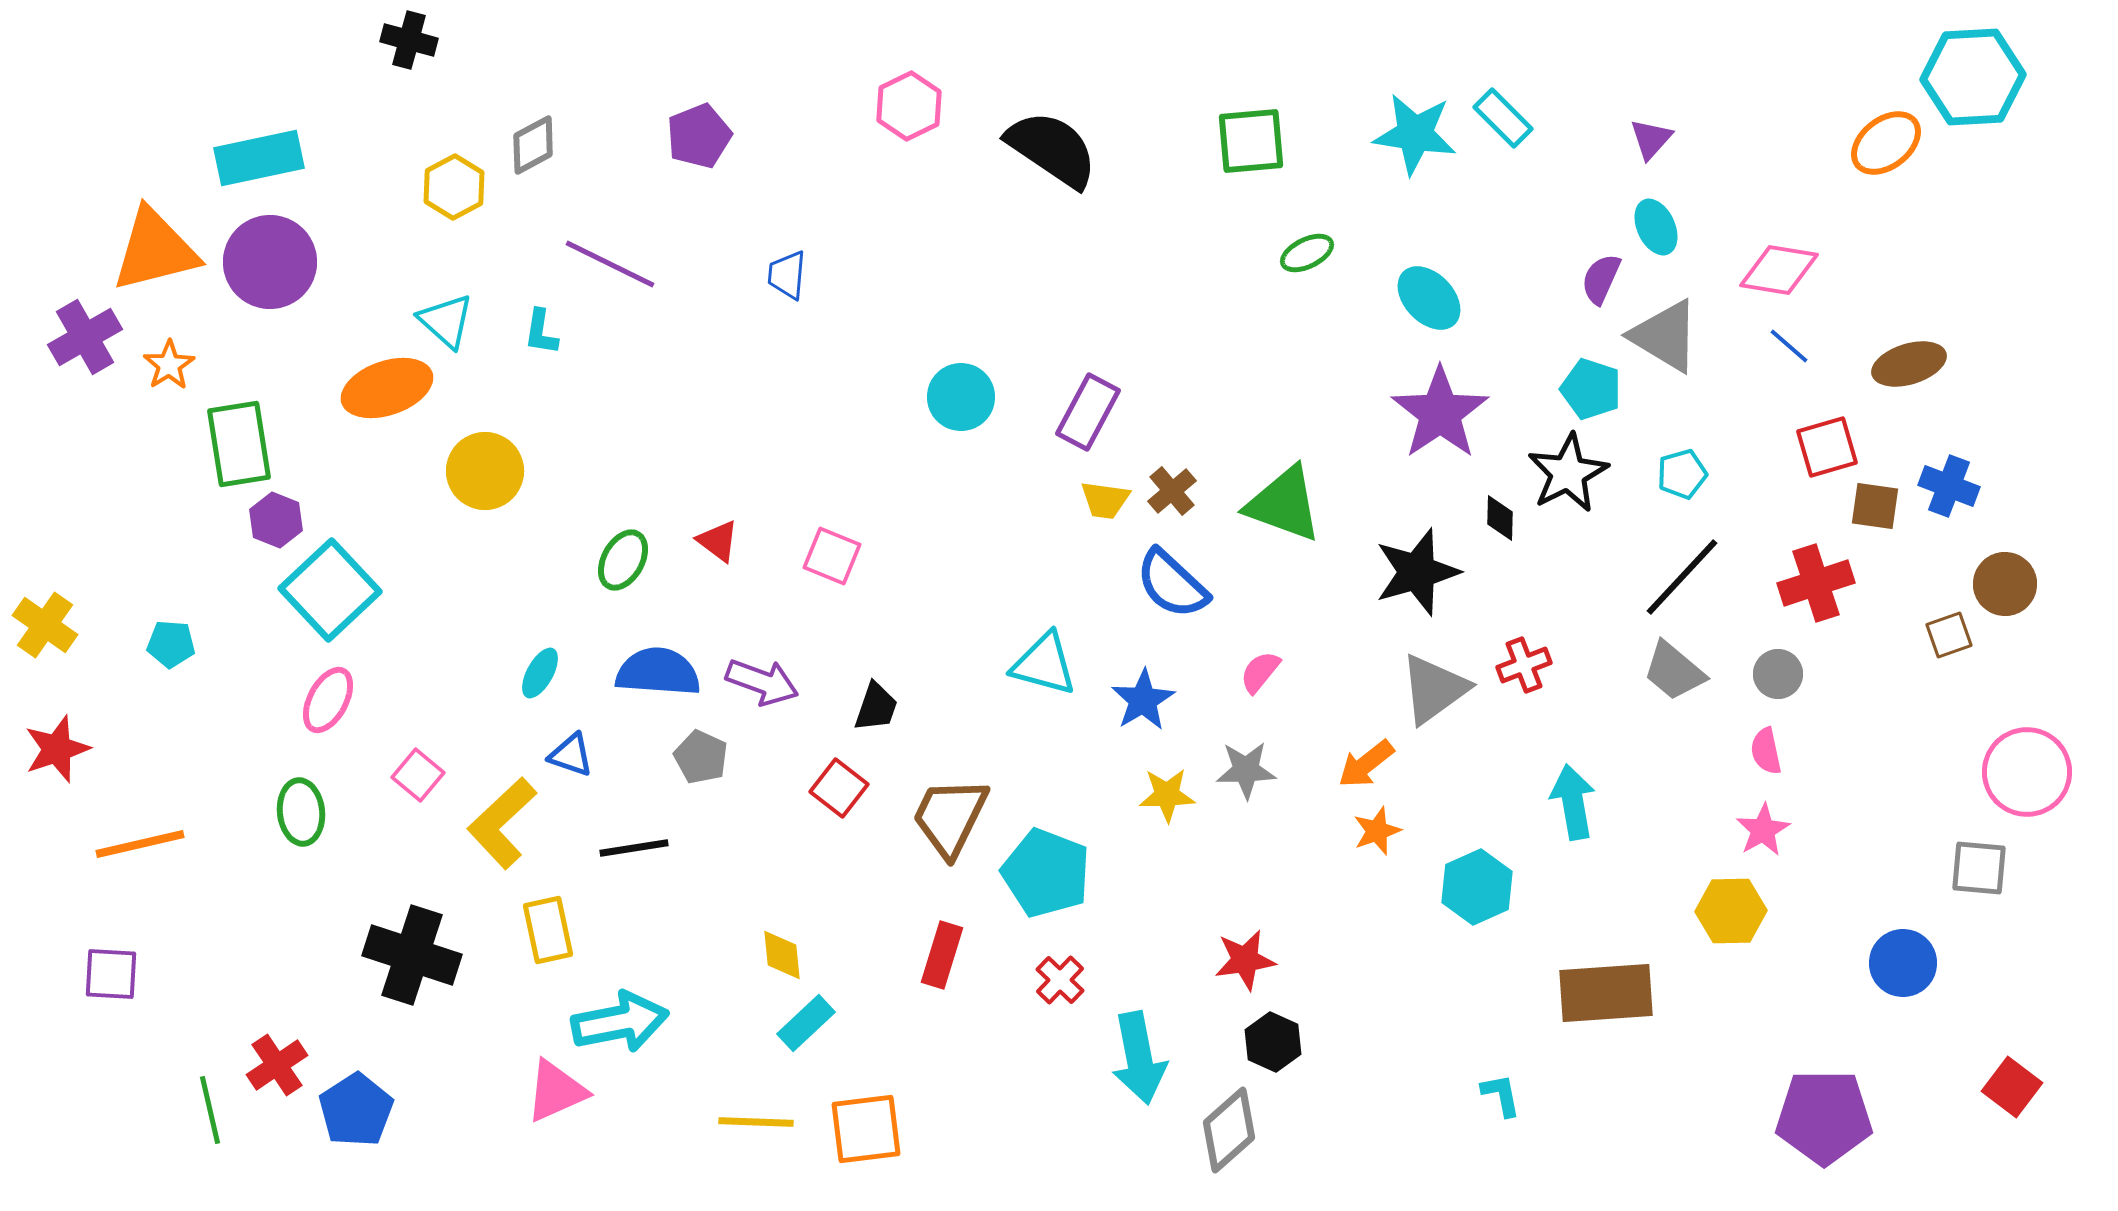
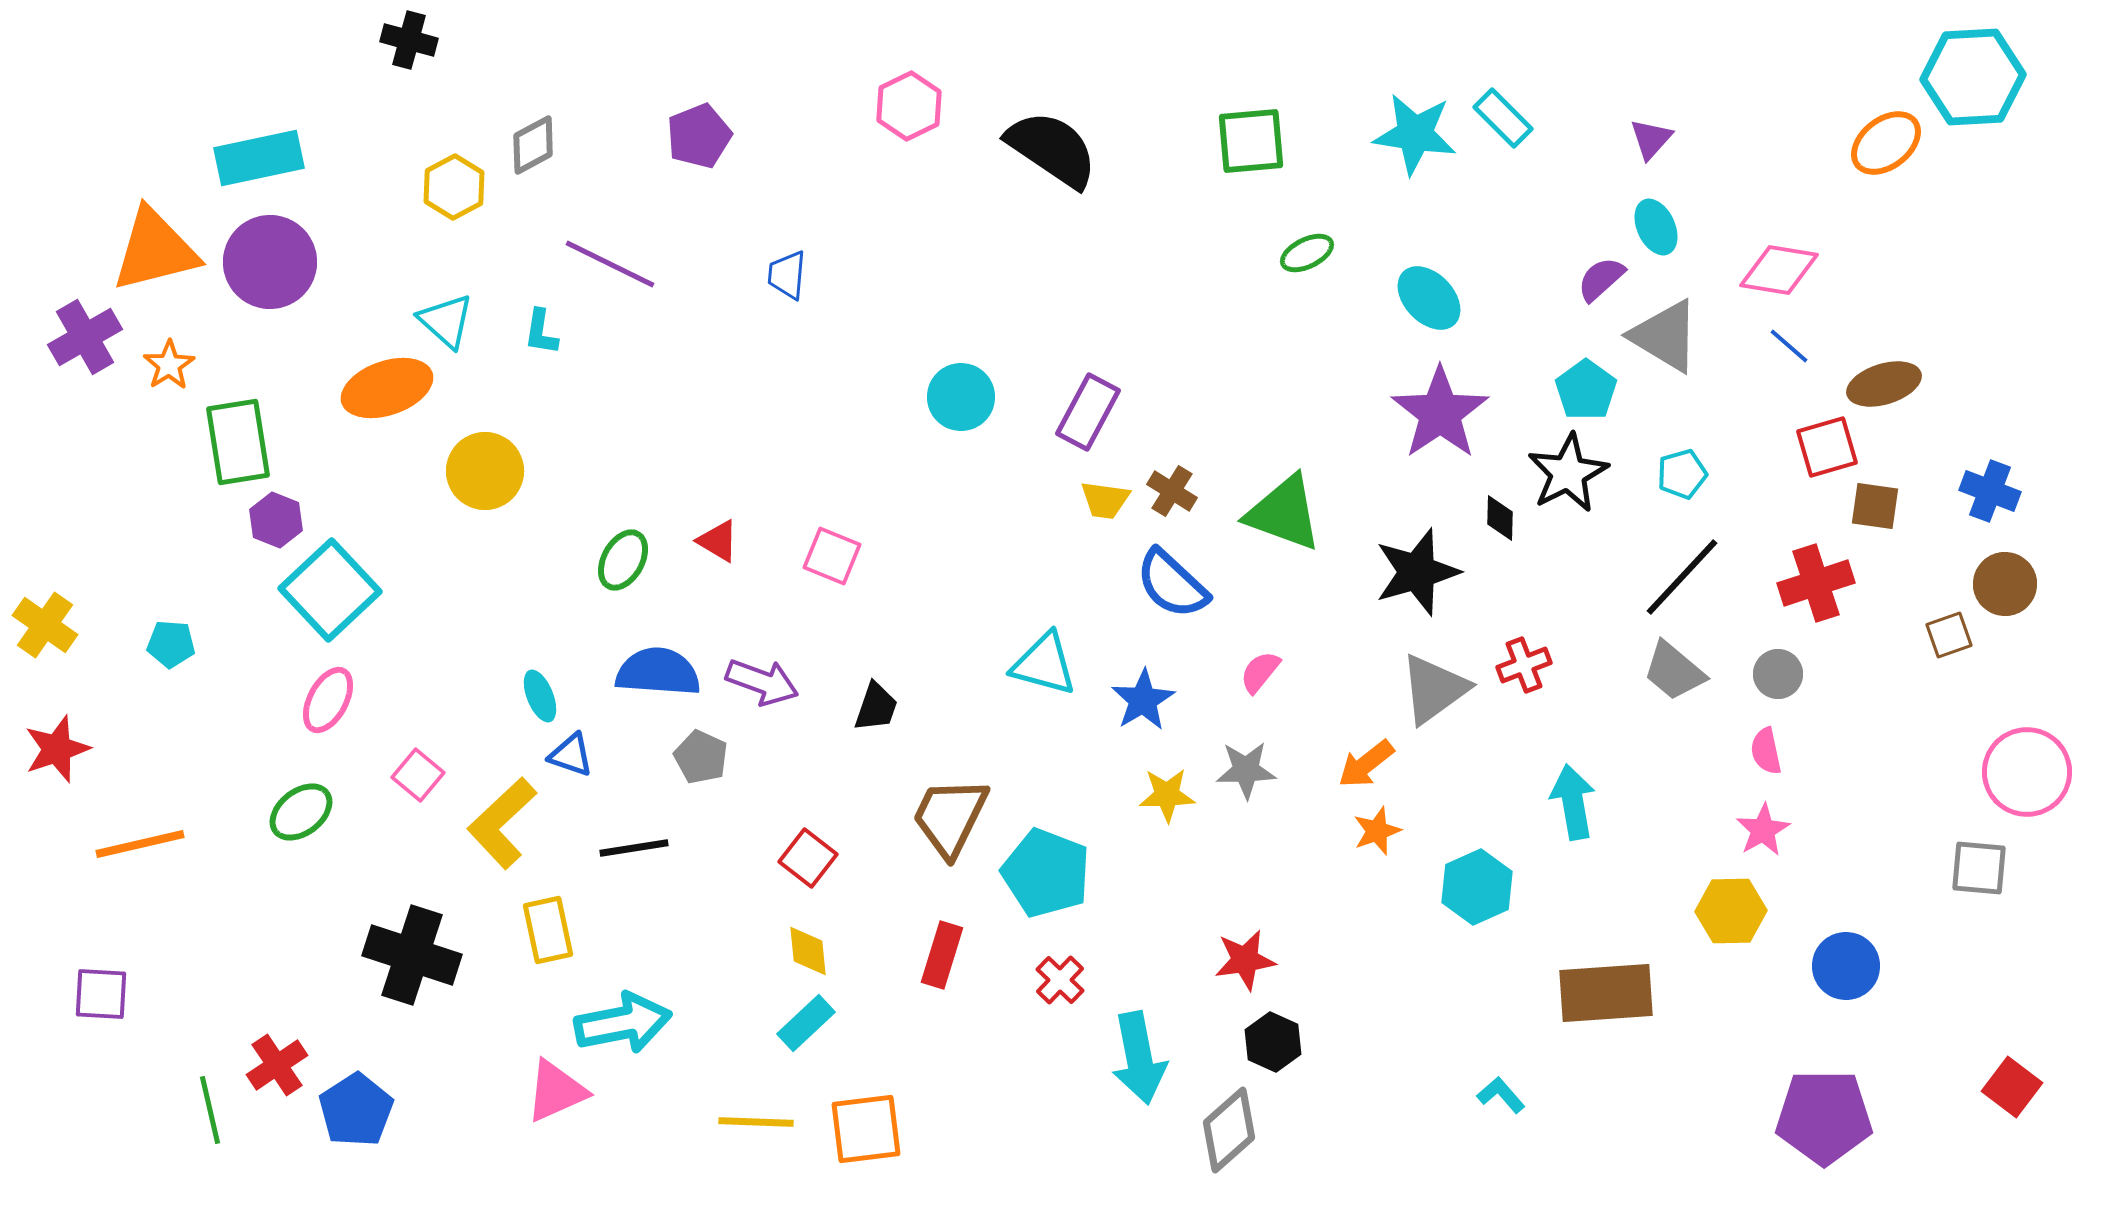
purple semicircle at (1601, 279): rotated 24 degrees clockwise
brown ellipse at (1909, 364): moved 25 px left, 20 px down
cyan pentagon at (1591, 389): moved 5 px left, 1 px down; rotated 18 degrees clockwise
green rectangle at (239, 444): moved 1 px left, 2 px up
blue cross at (1949, 486): moved 41 px right, 5 px down
brown cross at (1172, 491): rotated 18 degrees counterclockwise
green triangle at (1284, 504): moved 9 px down
red triangle at (718, 541): rotated 6 degrees counterclockwise
cyan ellipse at (540, 673): moved 23 px down; rotated 51 degrees counterclockwise
red square at (839, 788): moved 31 px left, 70 px down
green ellipse at (301, 812): rotated 58 degrees clockwise
yellow diamond at (782, 955): moved 26 px right, 4 px up
blue circle at (1903, 963): moved 57 px left, 3 px down
purple square at (111, 974): moved 10 px left, 20 px down
cyan arrow at (620, 1022): moved 3 px right, 1 px down
cyan L-shape at (1501, 1095): rotated 30 degrees counterclockwise
